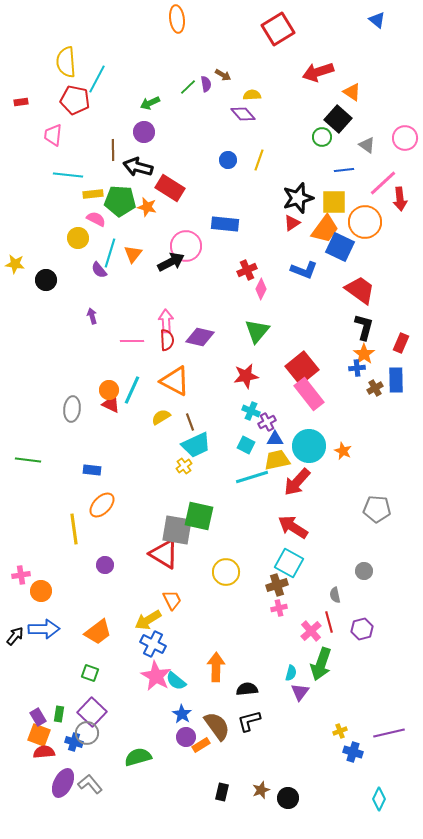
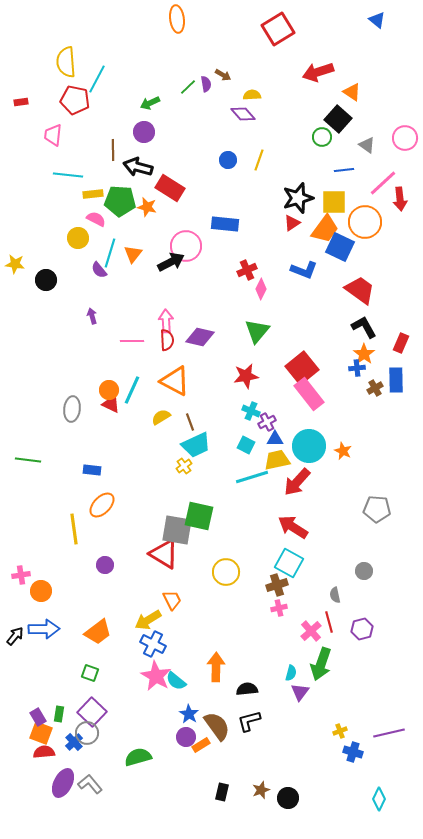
black L-shape at (364, 327): rotated 44 degrees counterclockwise
blue star at (182, 714): moved 7 px right
orange square at (39, 735): moved 2 px right, 2 px up
blue cross at (74, 742): rotated 30 degrees clockwise
